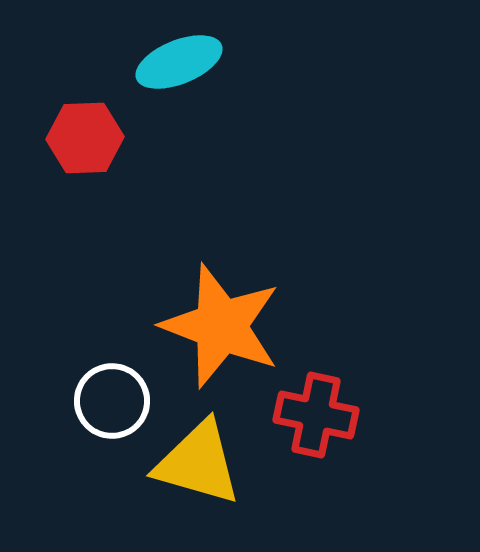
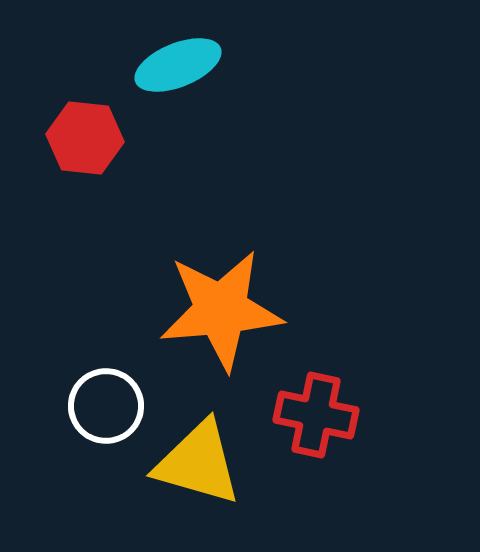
cyan ellipse: moved 1 px left, 3 px down
red hexagon: rotated 8 degrees clockwise
orange star: moved 16 px up; rotated 26 degrees counterclockwise
white circle: moved 6 px left, 5 px down
